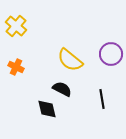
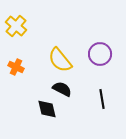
purple circle: moved 11 px left
yellow semicircle: moved 10 px left; rotated 12 degrees clockwise
